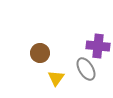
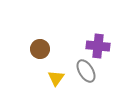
brown circle: moved 4 px up
gray ellipse: moved 2 px down
